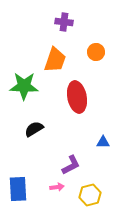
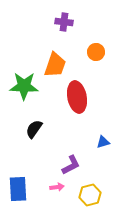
orange trapezoid: moved 5 px down
black semicircle: rotated 24 degrees counterclockwise
blue triangle: rotated 16 degrees counterclockwise
